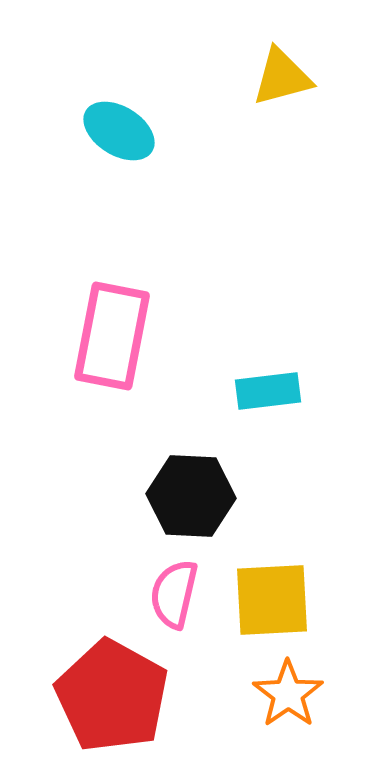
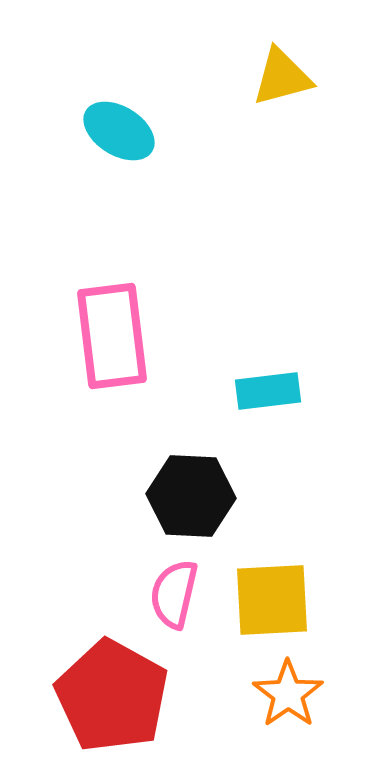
pink rectangle: rotated 18 degrees counterclockwise
